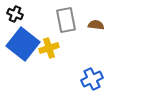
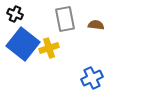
gray rectangle: moved 1 px left, 1 px up
blue cross: moved 1 px up
